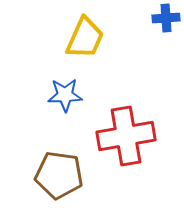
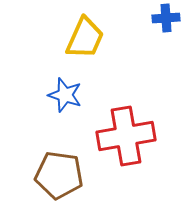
blue star: rotated 20 degrees clockwise
